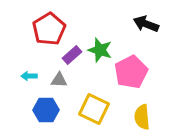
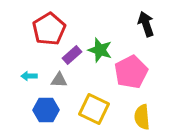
black arrow: rotated 50 degrees clockwise
